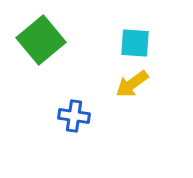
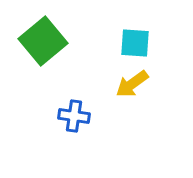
green square: moved 2 px right, 1 px down
